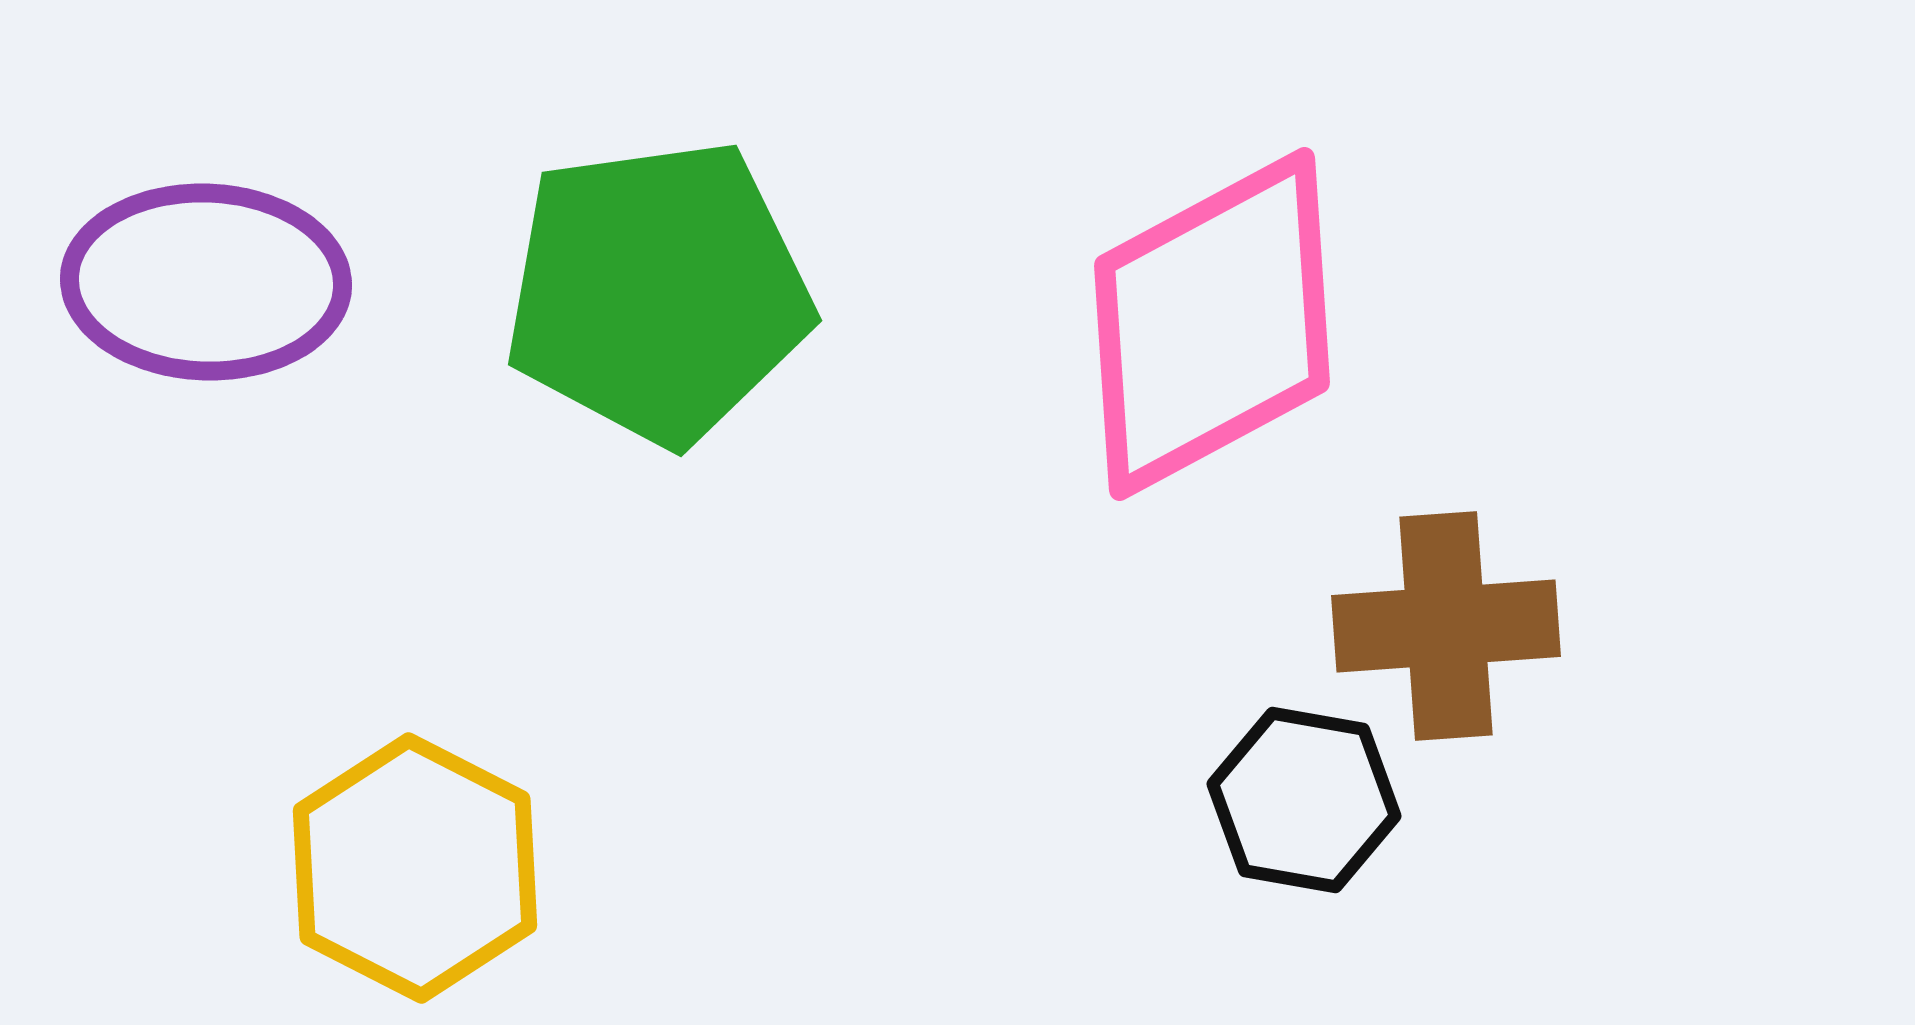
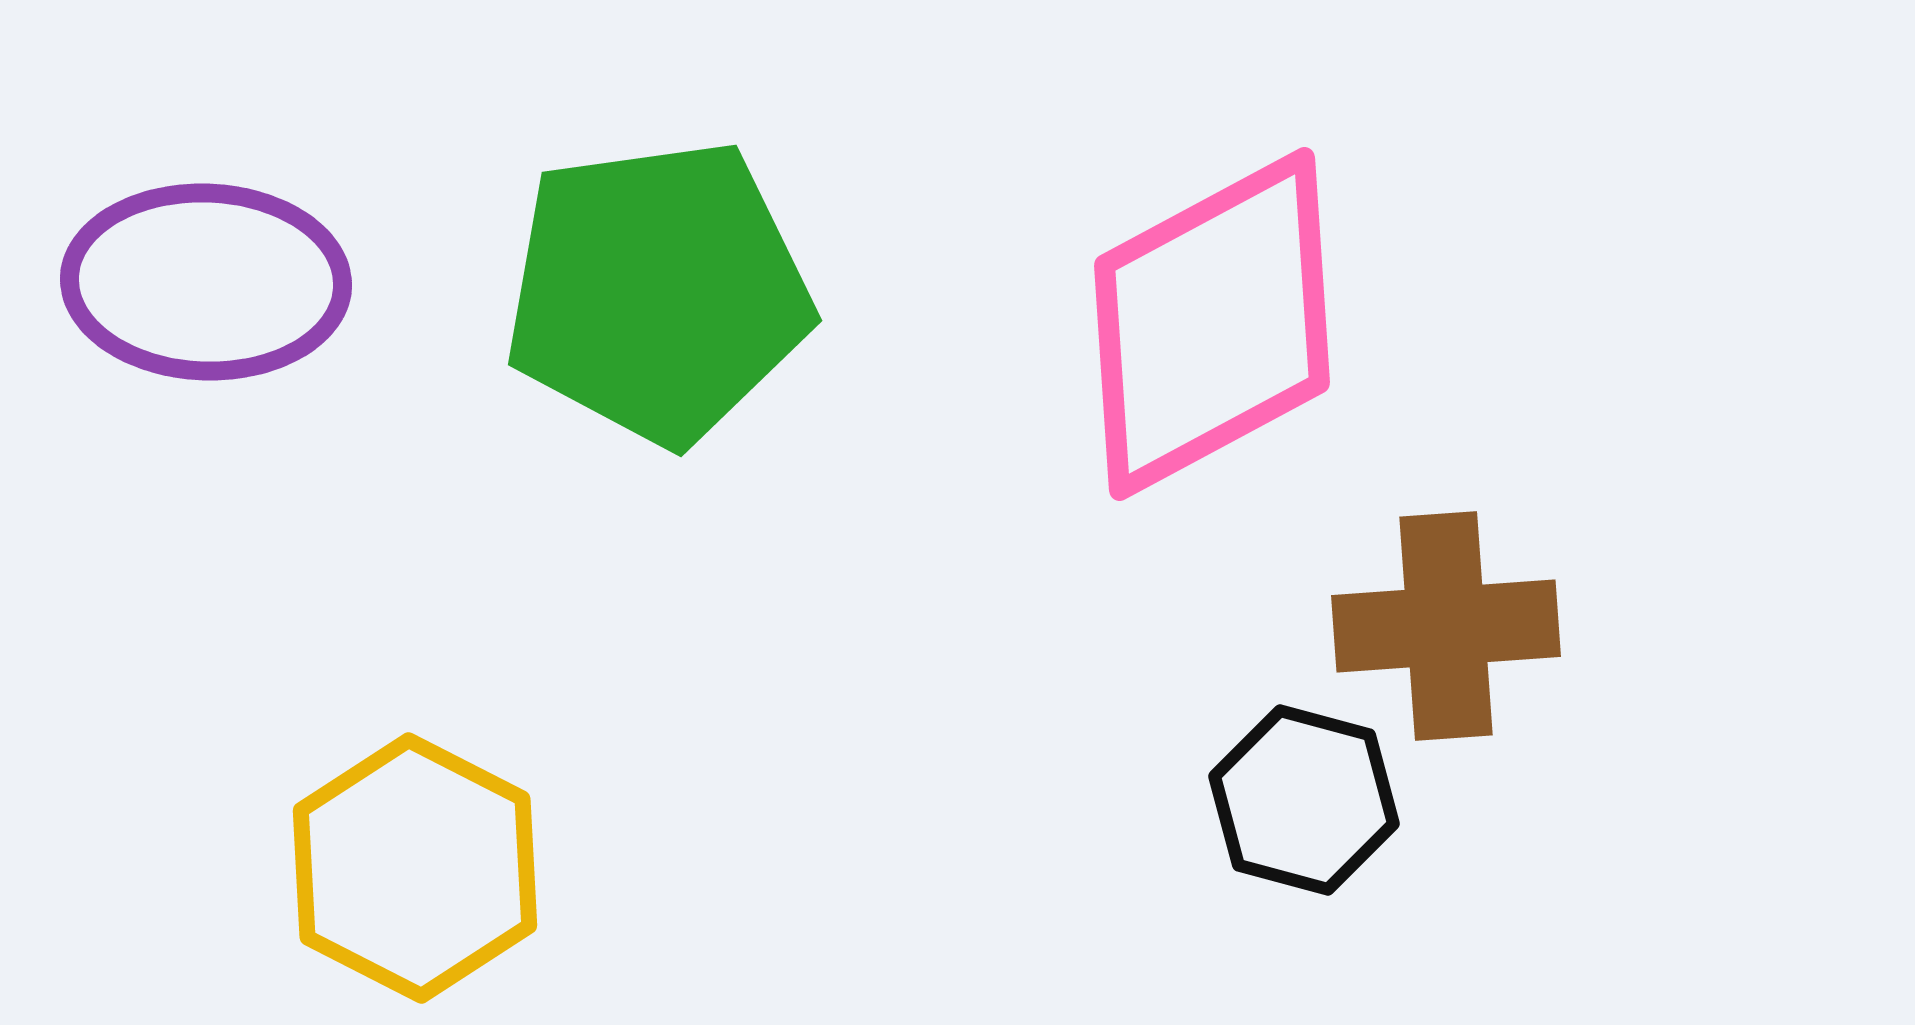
black hexagon: rotated 5 degrees clockwise
